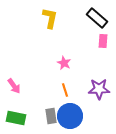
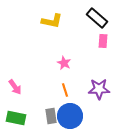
yellow L-shape: moved 2 px right, 3 px down; rotated 90 degrees clockwise
pink arrow: moved 1 px right, 1 px down
